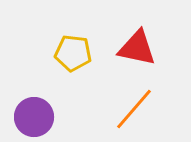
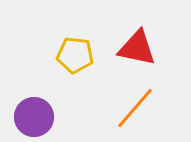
yellow pentagon: moved 2 px right, 2 px down
orange line: moved 1 px right, 1 px up
